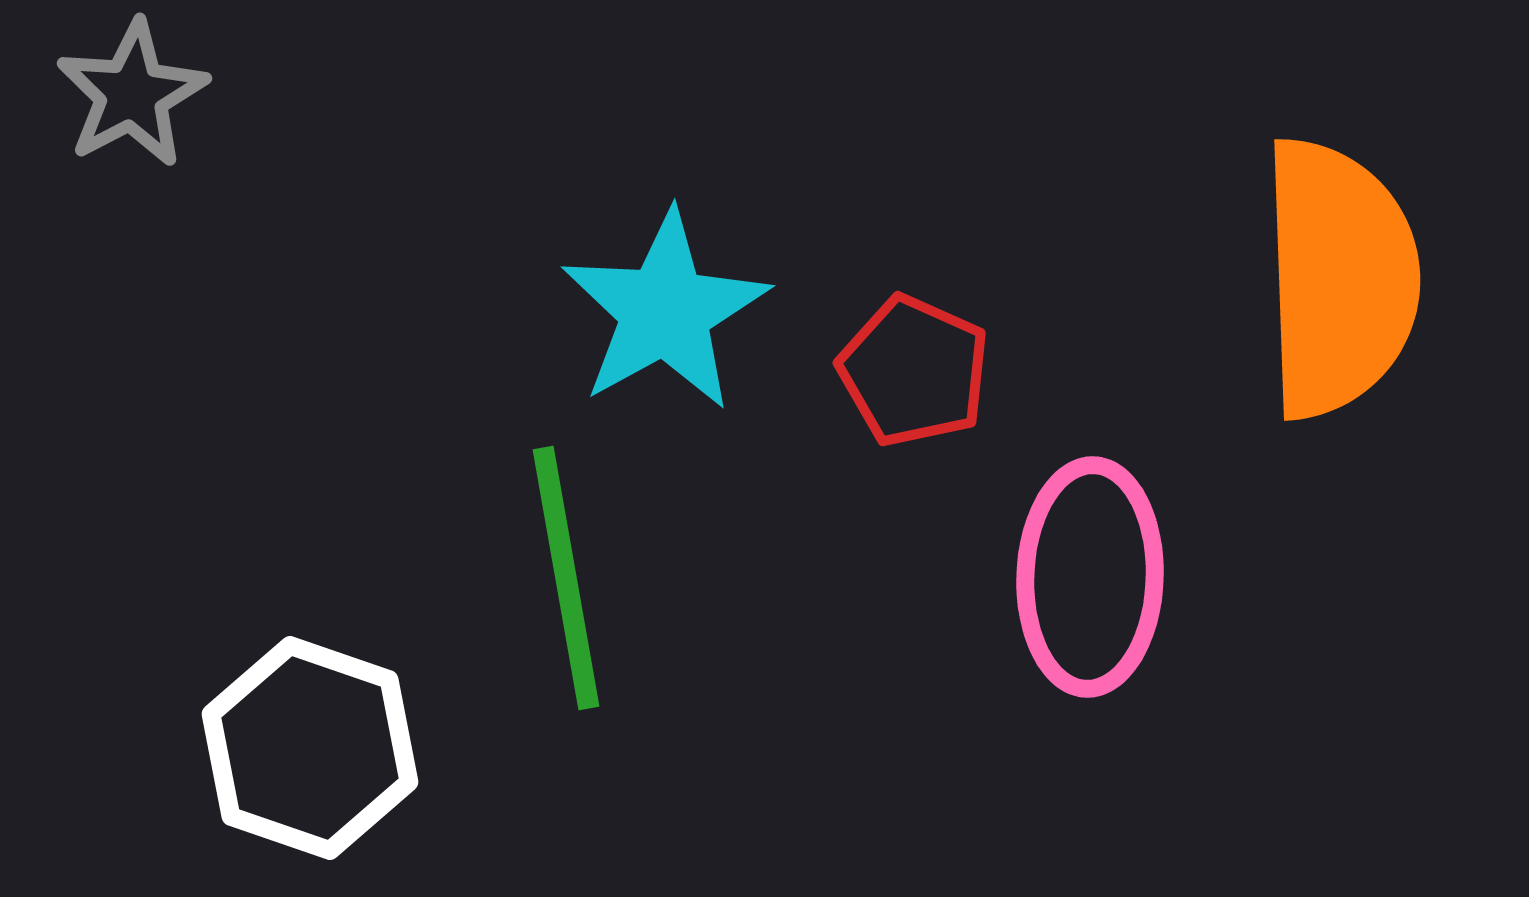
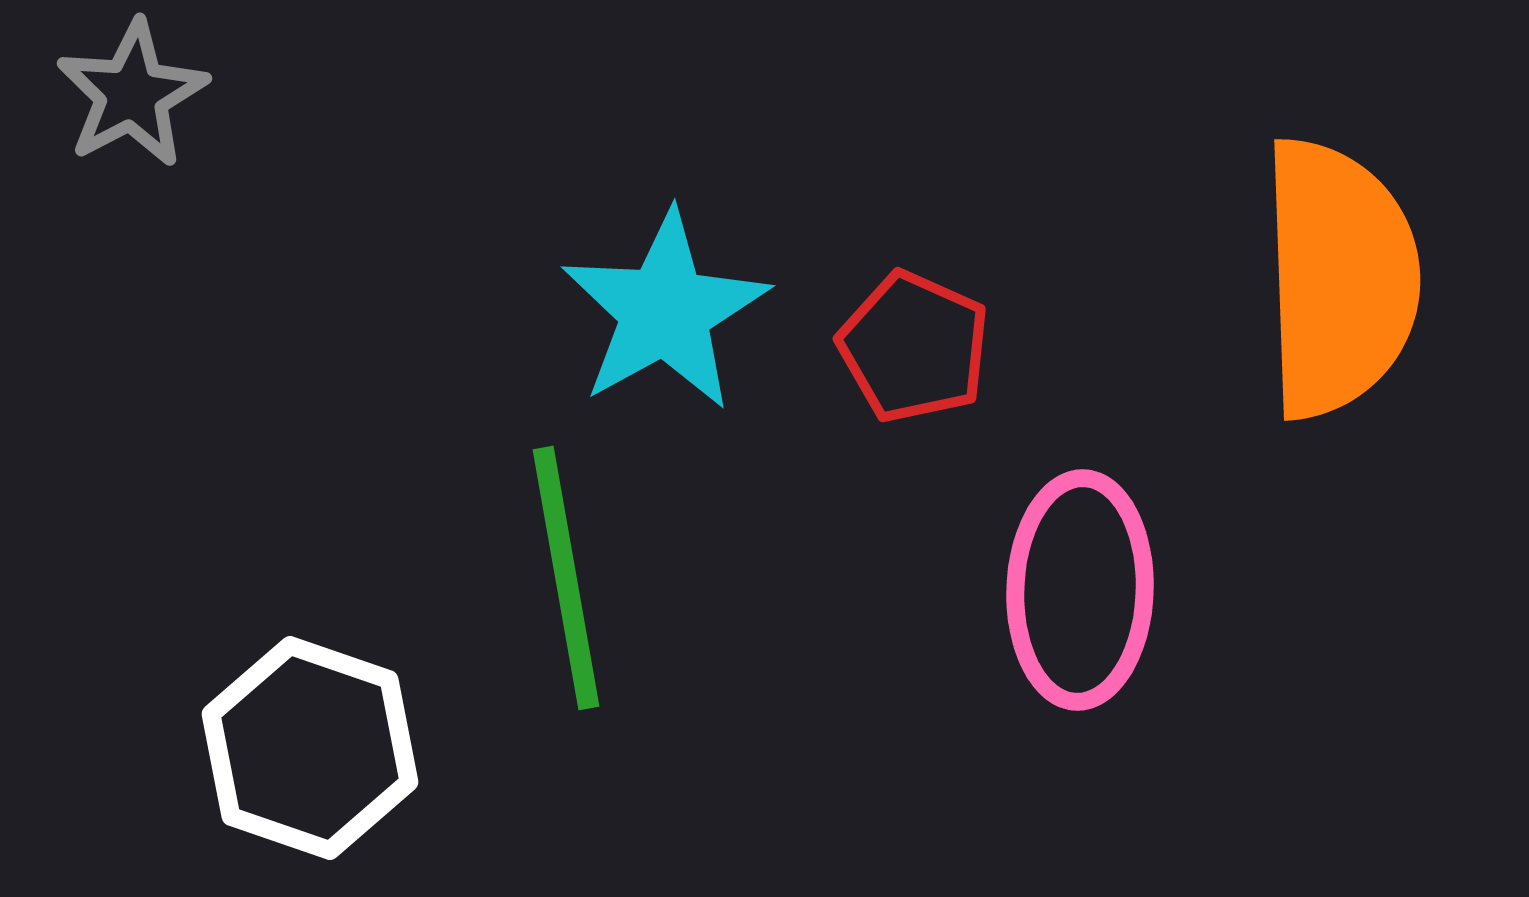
red pentagon: moved 24 px up
pink ellipse: moved 10 px left, 13 px down
